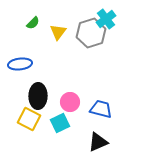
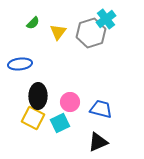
yellow square: moved 4 px right, 1 px up
